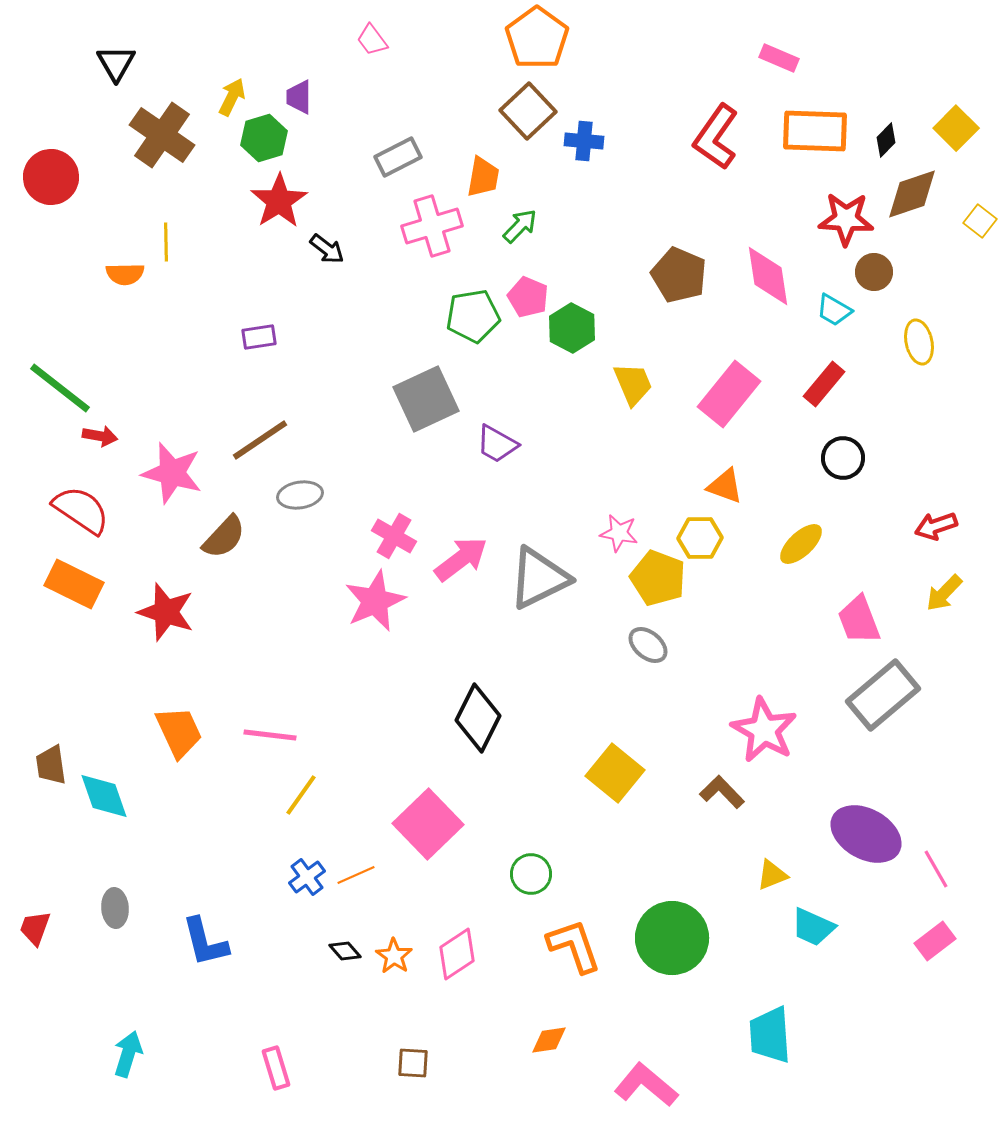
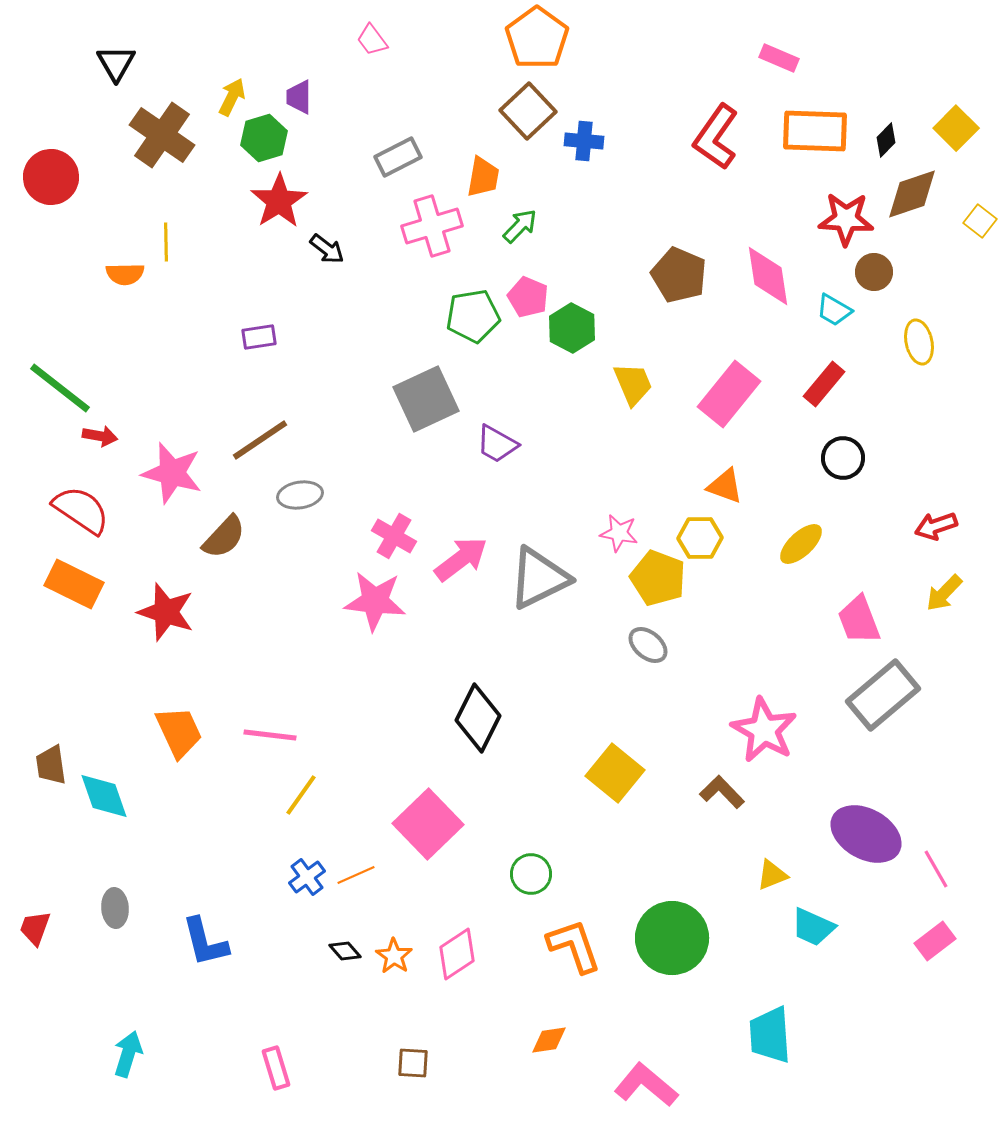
pink star at (375, 601): rotated 30 degrees clockwise
